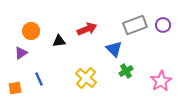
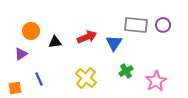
gray rectangle: moved 1 px right; rotated 25 degrees clockwise
red arrow: moved 8 px down
black triangle: moved 4 px left, 1 px down
blue triangle: moved 6 px up; rotated 18 degrees clockwise
purple triangle: moved 1 px down
pink star: moved 5 px left
